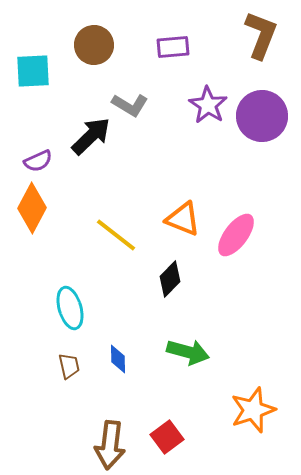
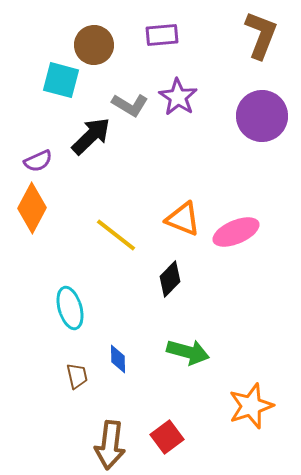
purple rectangle: moved 11 px left, 12 px up
cyan square: moved 28 px right, 9 px down; rotated 18 degrees clockwise
purple star: moved 30 px left, 8 px up
pink ellipse: moved 3 px up; rotated 30 degrees clockwise
brown trapezoid: moved 8 px right, 10 px down
orange star: moved 2 px left, 4 px up
